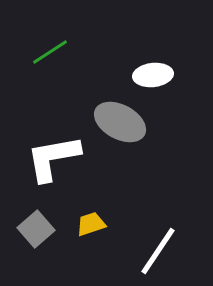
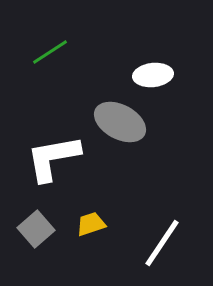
white line: moved 4 px right, 8 px up
